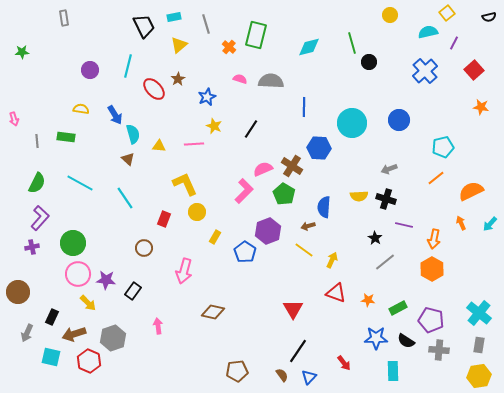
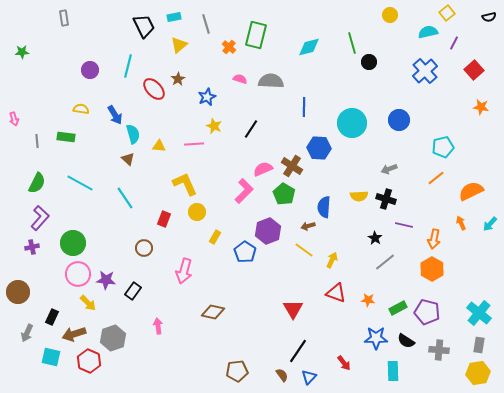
purple pentagon at (431, 320): moved 4 px left, 8 px up
yellow hexagon at (479, 376): moved 1 px left, 3 px up
